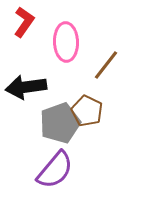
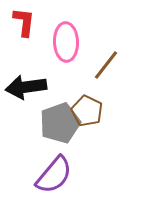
red L-shape: rotated 28 degrees counterclockwise
purple semicircle: moved 1 px left, 5 px down
